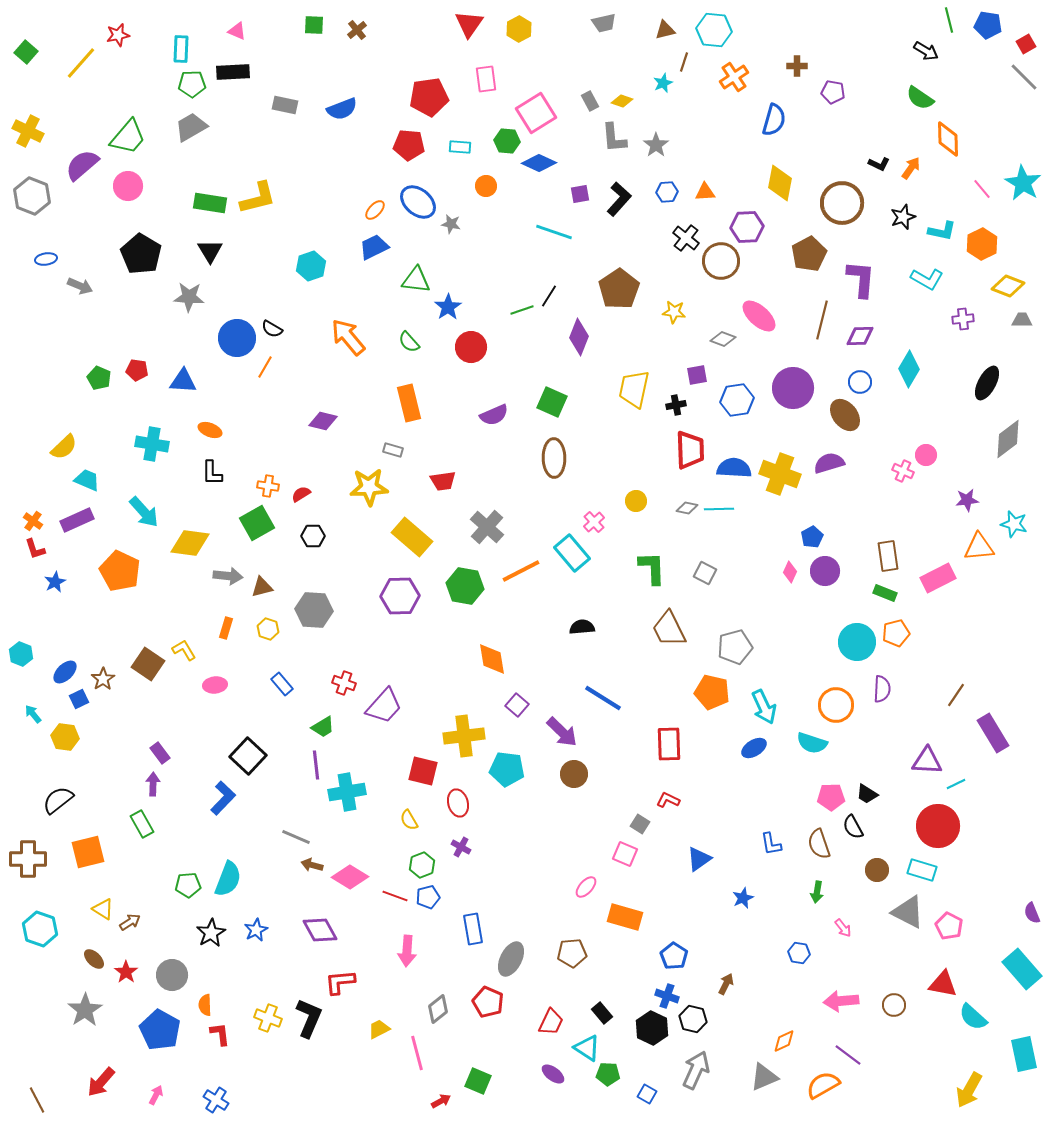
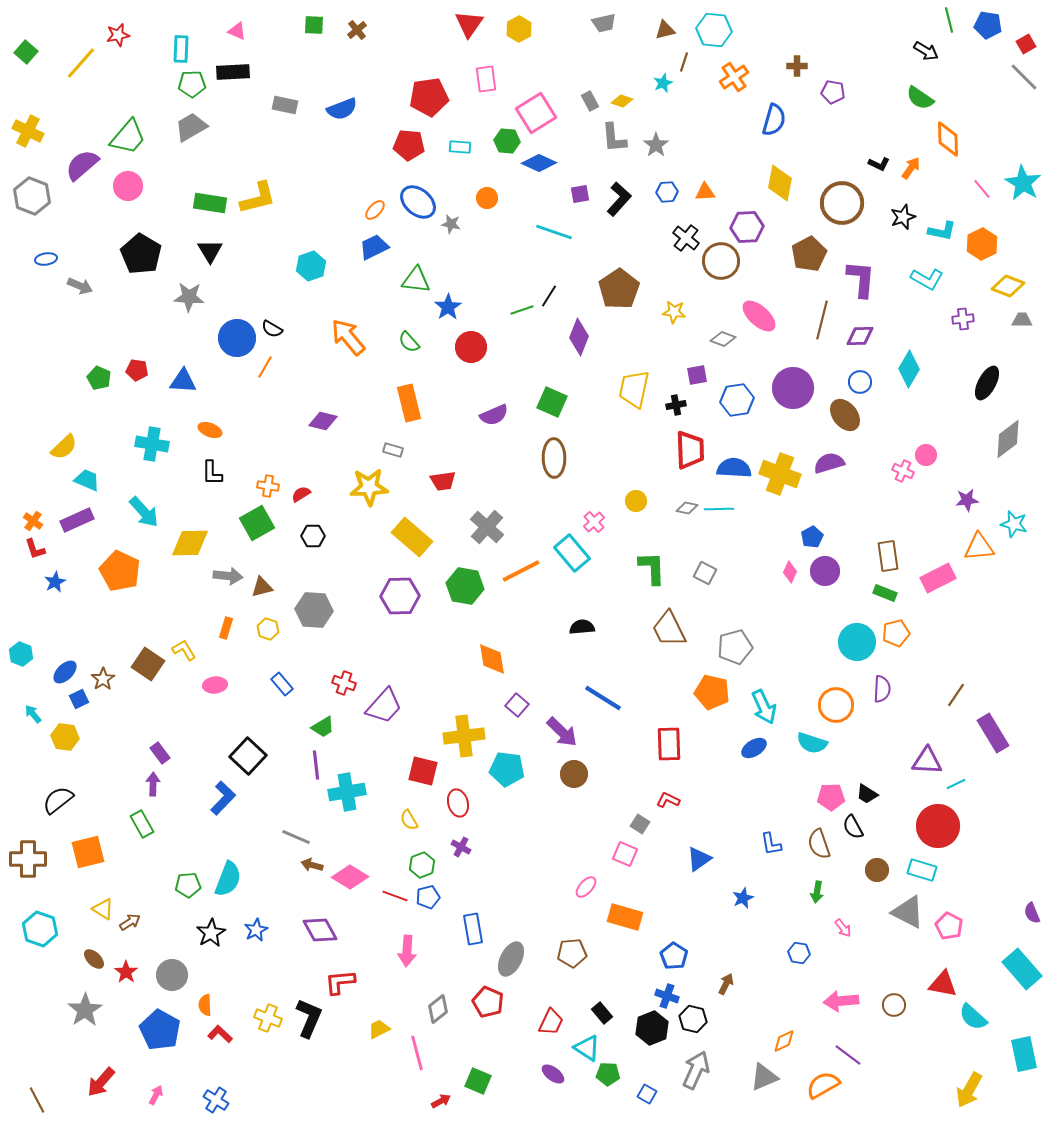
orange circle at (486, 186): moved 1 px right, 12 px down
yellow diamond at (190, 543): rotated 9 degrees counterclockwise
black hexagon at (652, 1028): rotated 12 degrees clockwise
red L-shape at (220, 1034): rotated 40 degrees counterclockwise
